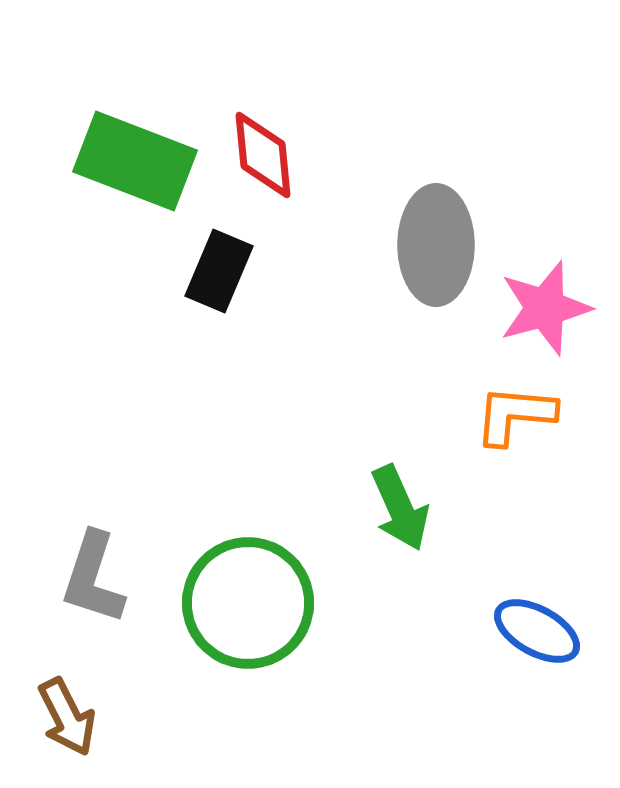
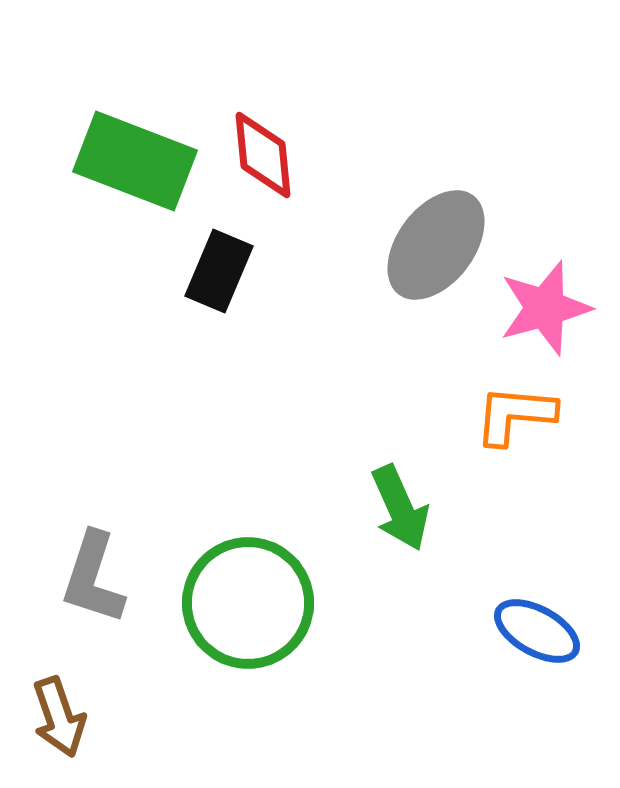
gray ellipse: rotated 37 degrees clockwise
brown arrow: moved 8 px left; rotated 8 degrees clockwise
